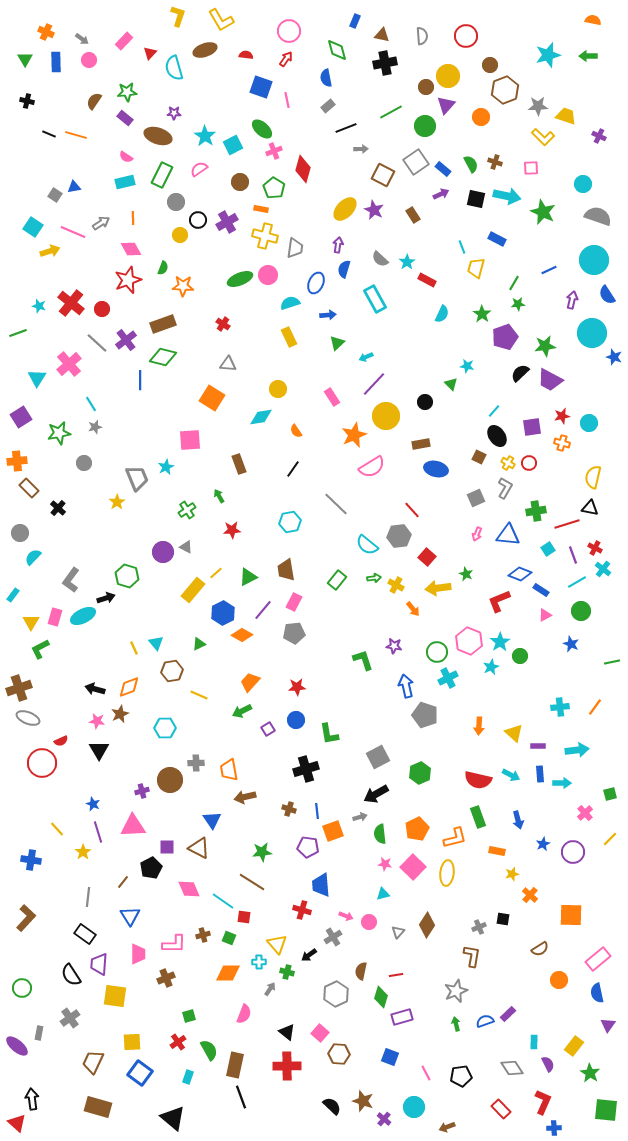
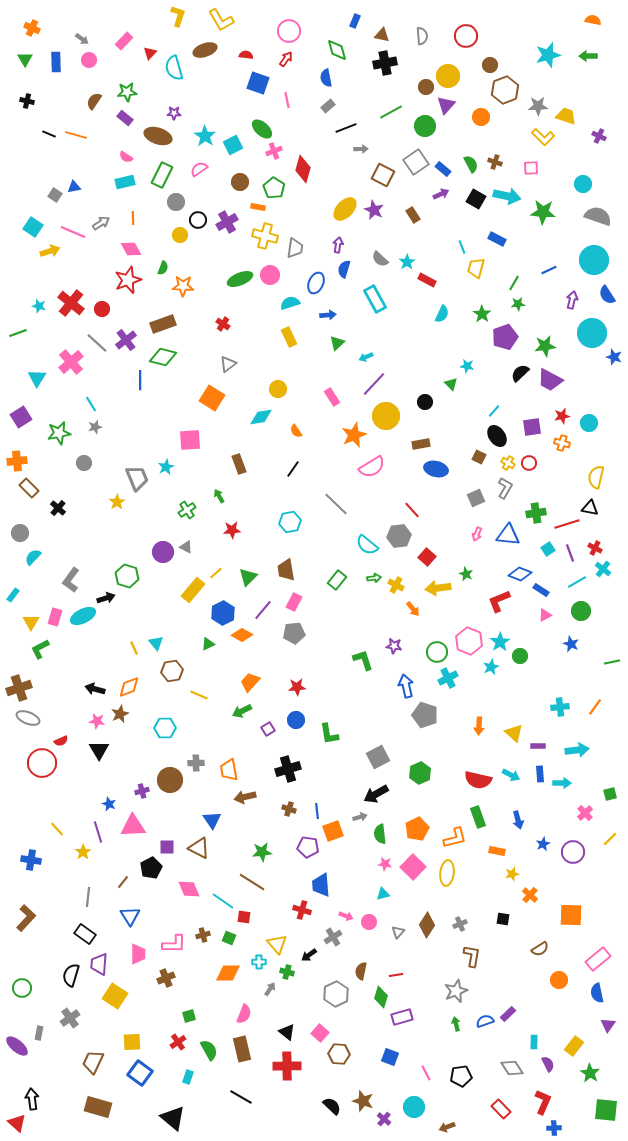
orange cross at (46, 32): moved 14 px left, 4 px up
blue square at (261, 87): moved 3 px left, 4 px up
black square at (476, 199): rotated 18 degrees clockwise
orange rectangle at (261, 209): moved 3 px left, 2 px up
green star at (543, 212): rotated 20 degrees counterclockwise
pink circle at (268, 275): moved 2 px right
pink cross at (69, 364): moved 2 px right, 2 px up
gray triangle at (228, 364): rotated 42 degrees counterclockwise
yellow semicircle at (593, 477): moved 3 px right
green cross at (536, 511): moved 2 px down
purple line at (573, 555): moved 3 px left, 2 px up
green triangle at (248, 577): rotated 18 degrees counterclockwise
green triangle at (199, 644): moved 9 px right
black cross at (306, 769): moved 18 px left
blue star at (93, 804): moved 16 px right
gray cross at (479, 927): moved 19 px left, 3 px up
black semicircle at (71, 975): rotated 50 degrees clockwise
yellow square at (115, 996): rotated 25 degrees clockwise
brown rectangle at (235, 1065): moved 7 px right, 16 px up; rotated 25 degrees counterclockwise
black line at (241, 1097): rotated 40 degrees counterclockwise
